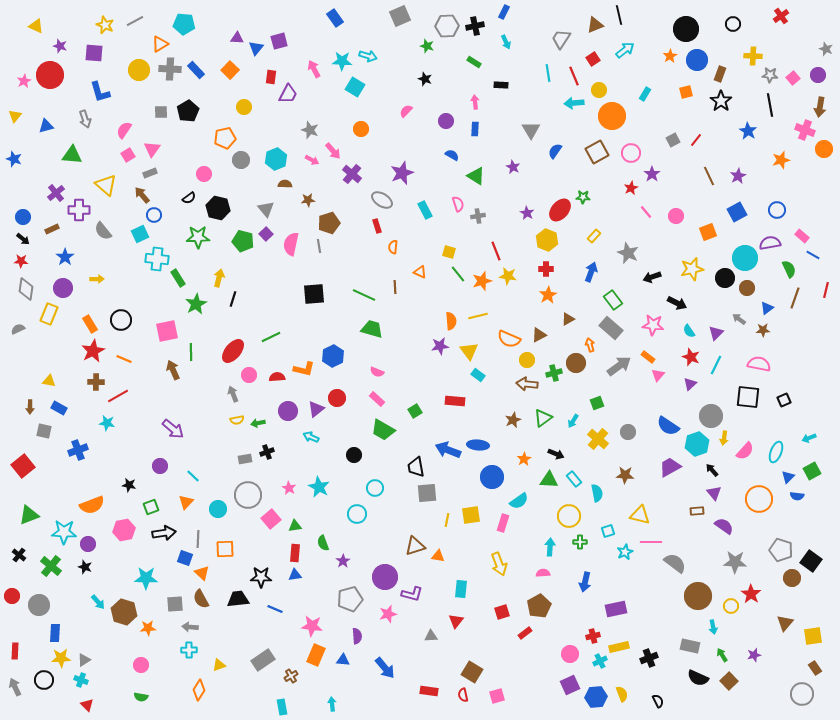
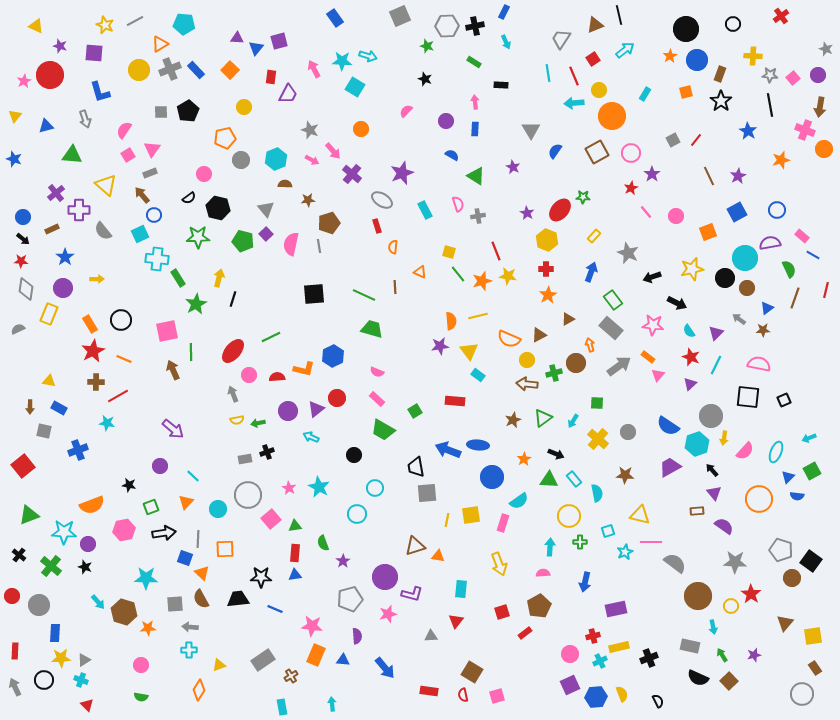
gray cross at (170, 69): rotated 25 degrees counterclockwise
green square at (597, 403): rotated 24 degrees clockwise
